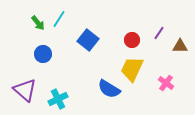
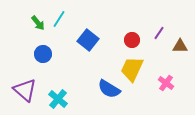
cyan cross: rotated 24 degrees counterclockwise
